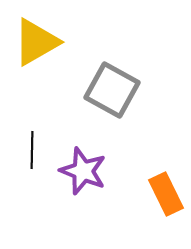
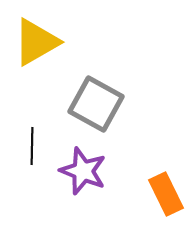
gray square: moved 16 px left, 14 px down
black line: moved 4 px up
